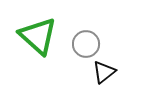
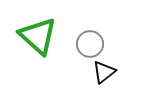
gray circle: moved 4 px right
